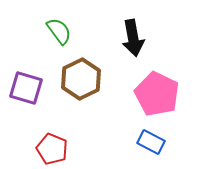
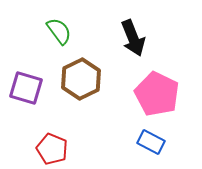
black arrow: rotated 12 degrees counterclockwise
